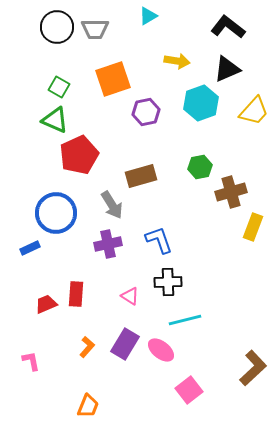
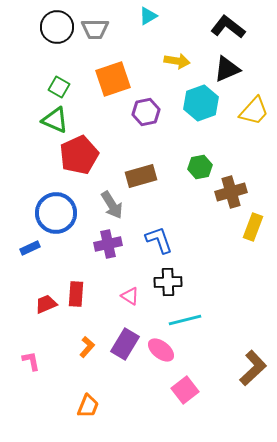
pink square: moved 4 px left
